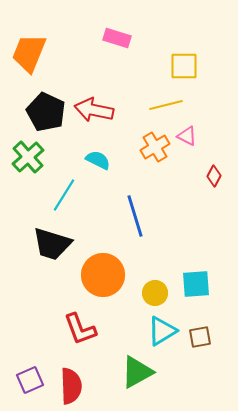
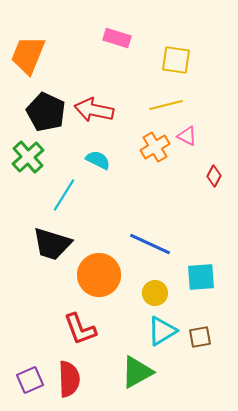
orange trapezoid: moved 1 px left, 2 px down
yellow square: moved 8 px left, 6 px up; rotated 8 degrees clockwise
blue line: moved 15 px right, 28 px down; rotated 48 degrees counterclockwise
orange circle: moved 4 px left
cyan square: moved 5 px right, 7 px up
red semicircle: moved 2 px left, 7 px up
